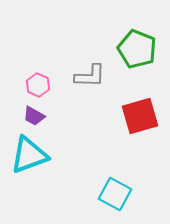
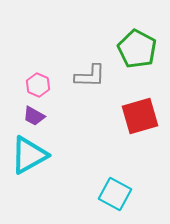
green pentagon: rotated 6 degrees clockwise
cyan triangle: rotated 9 degrees counterclockwise
